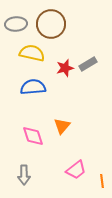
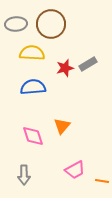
yellow semicircle: rotated 10 degrees counterclockwise
pink trapezoid: moved 1 px left; rotated 10 degrees clockwise
orange line: rotated 72 degrees counterclockwise
